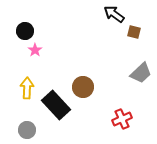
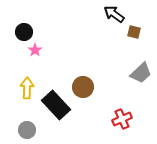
black circle: moved 1 px left, 1 px down
